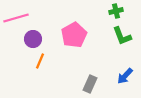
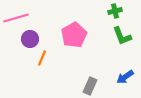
green cross: moved 1 px left
purple circle: moved 3 px left
orange line: moved 2 px right, 3 px up
blue arrow: moved 1 px down; rotated 12 degrees clockwise
gray rectangle: moved 2 px down
